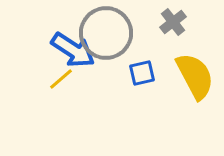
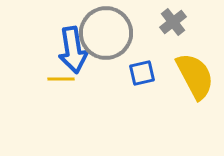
blue arrow: rotated 48 degrees clockwise
yellow line: rotated 40 degrees clockwise
